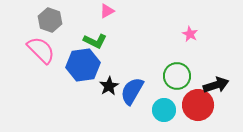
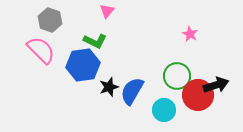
pink triangle: rotated 21 degrees counterclockwise
black star: moved 1 px down; rotated 12 degrees clockwise
red circle: moved 10 px up
